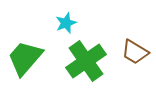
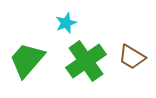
brown trapezoid: moved 3 px left, 5 px down
green trapezoid: moved 2 px right, 2 px down
